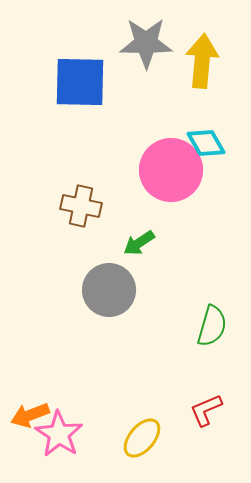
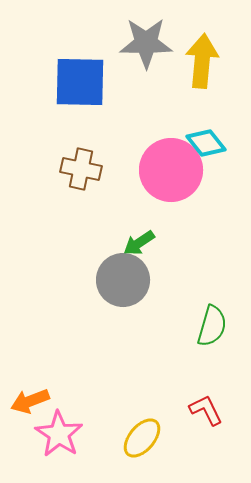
cyan diamond: rotated 9 degrees counterclockwise
brown cross: moved 37 px up
gray circle: moved 14 px right, 10 px up
red L-shape: rotated 87 degrees clockwise
orange arrow: moved 14 px up
